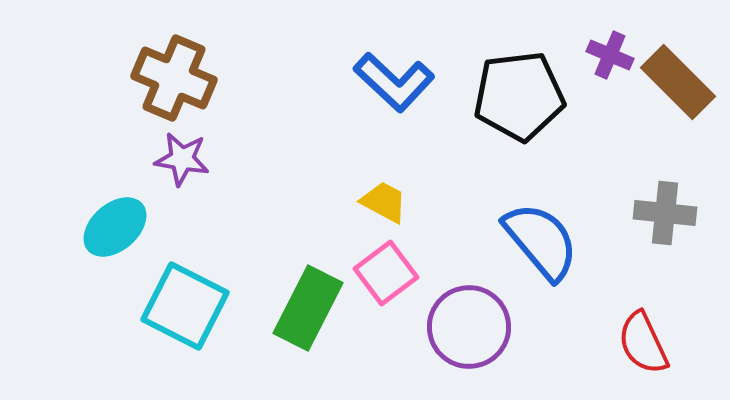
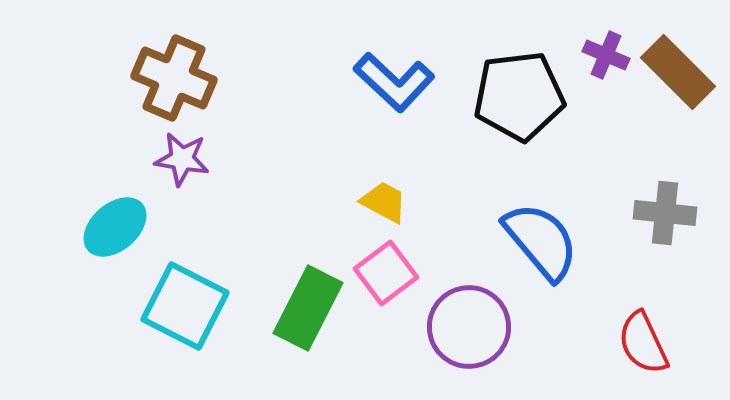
purple cross: moved 4 px left
brown rectangle: moved 10 px up
